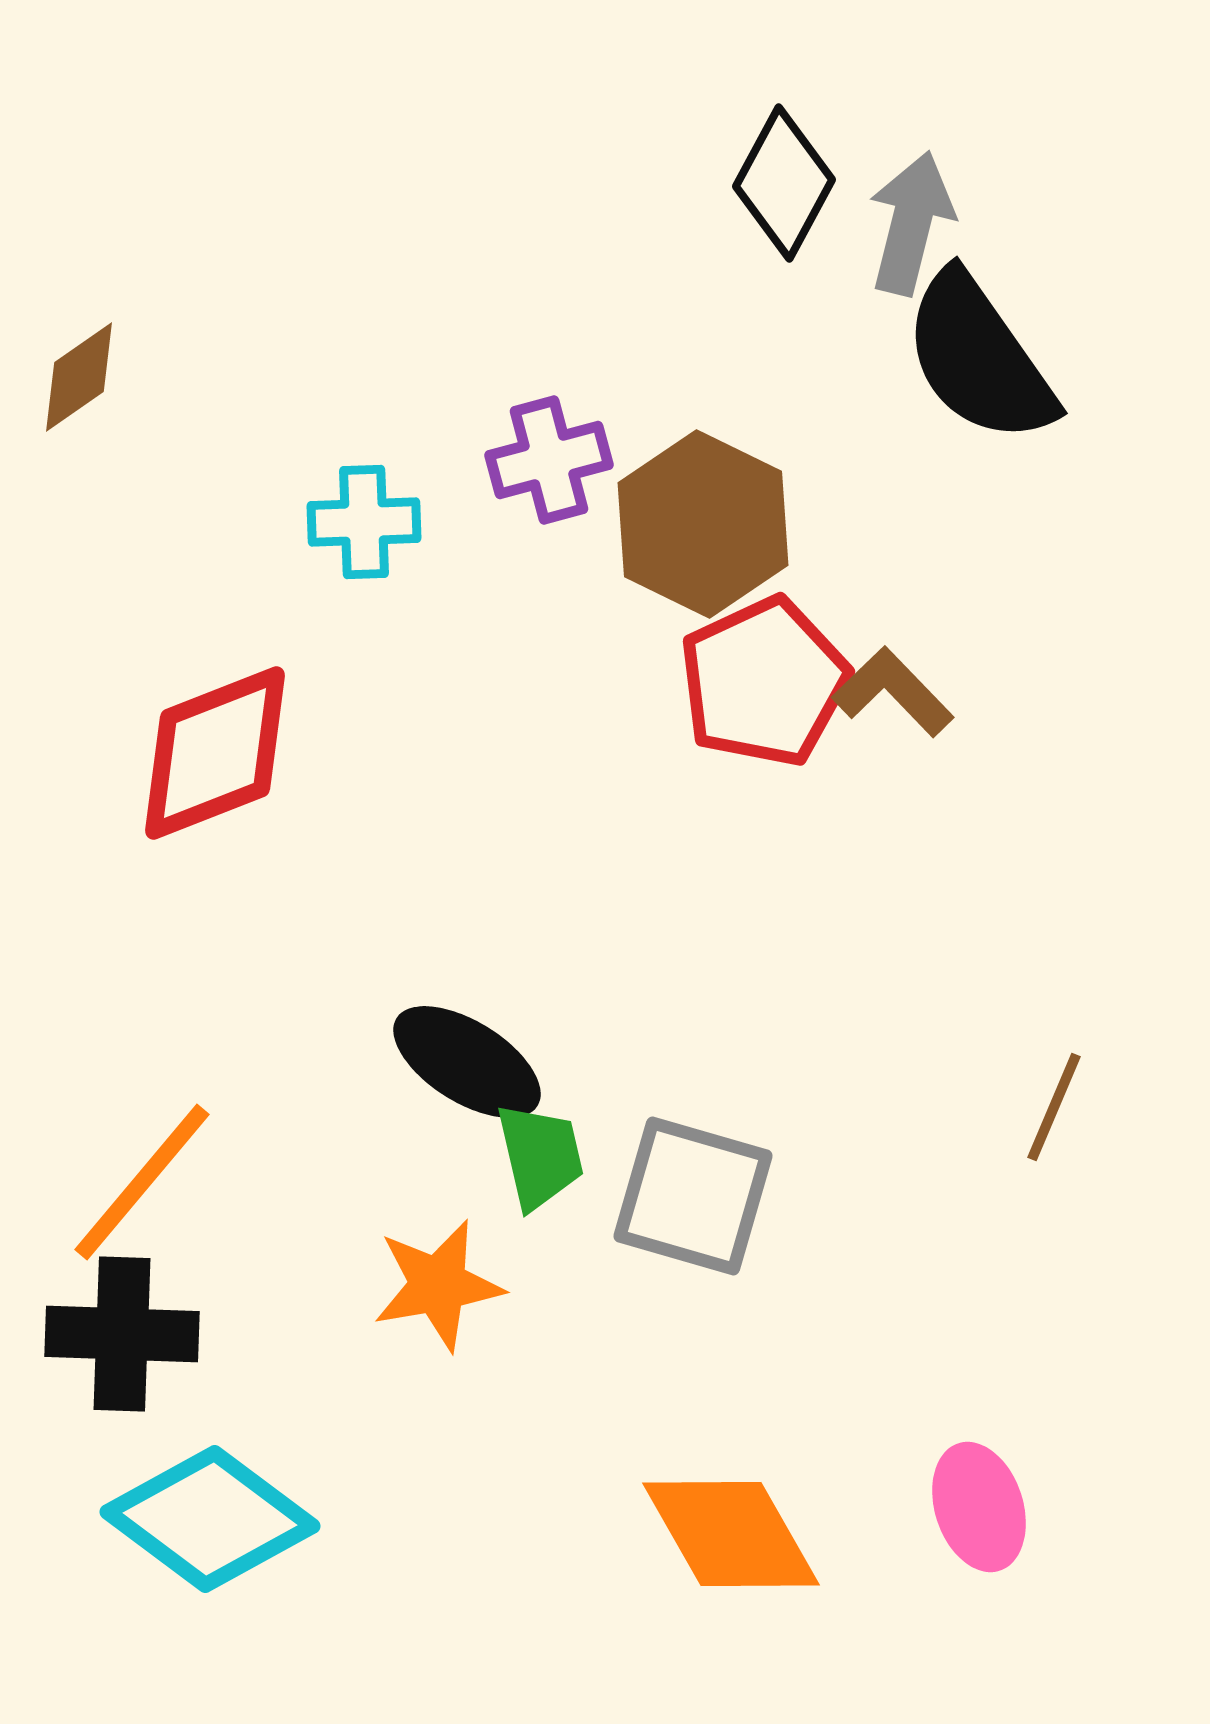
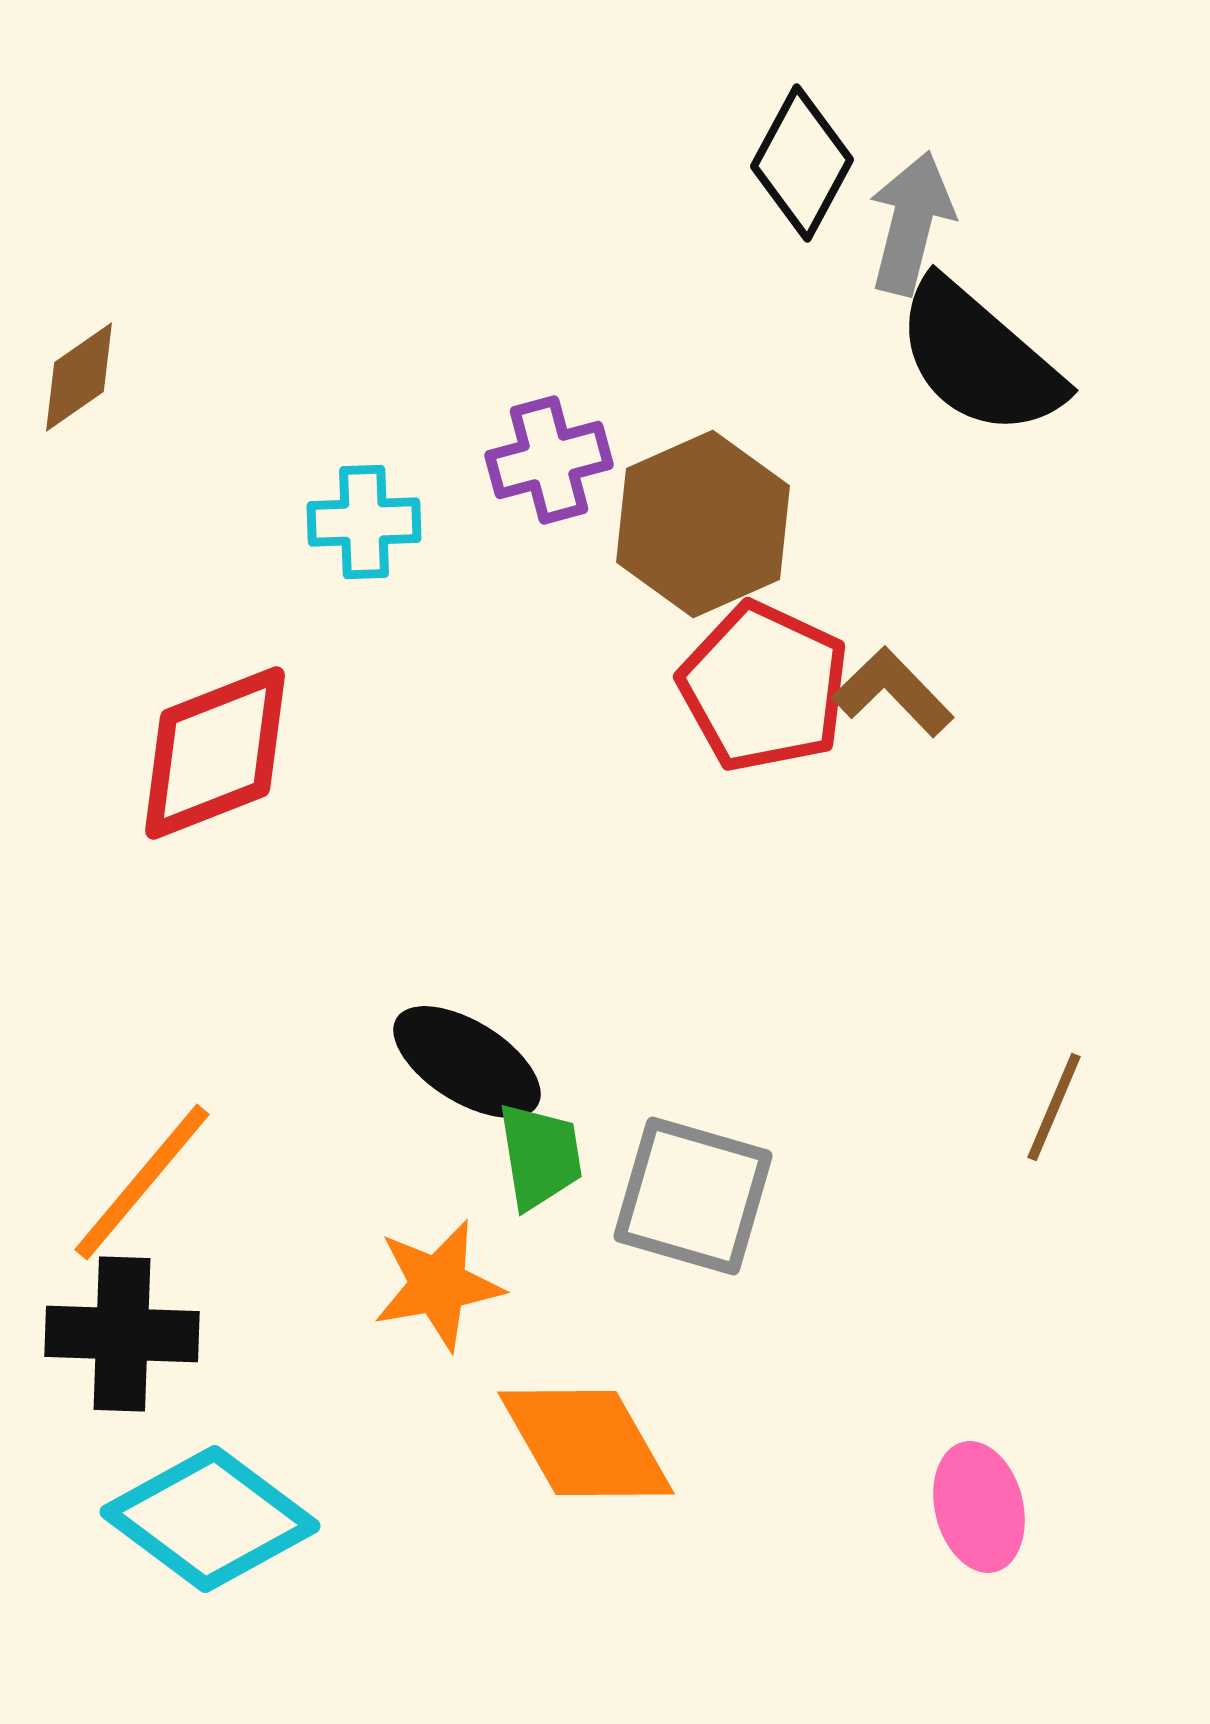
black diamond: moved 18 px right, 20 px up
black semicircle: rotated 14 degrees counterclockwise
brown hexagon: rotated 10 degrees clockwise
red pentagon: moved 5 px down; rotated 22 degrees counterclockwise
green trapezoid: rotated 4 degrees clockwise
pink ellipse: rotated 4 degrees clockwise
orange diamond: moved 145 px left, 91 px up
